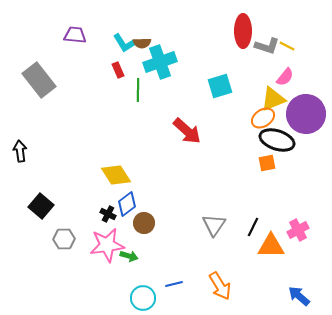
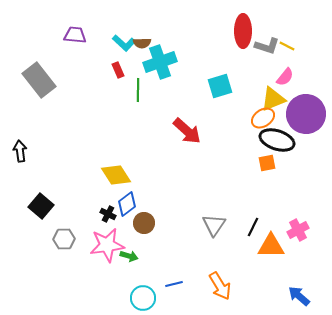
cyan L-shape: rotated 15 degrees counterclockwise
